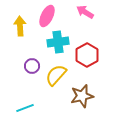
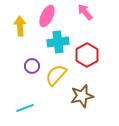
pink arrow: rotated 18 degrees clockwise
